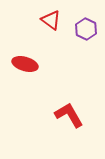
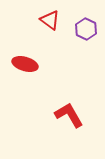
red triangle: moved 1 px left
